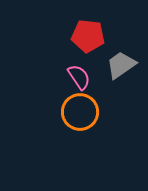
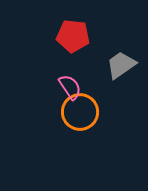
red pentagon: moved 15 px left
pink semicircle: moved 9 px left, 10 px down
